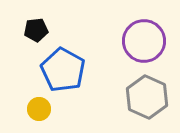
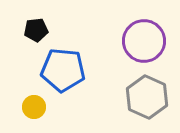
blue pentagon: rotated 24 degrees counterclockwise
yellow circle: moved 5 px left, 2 px up
